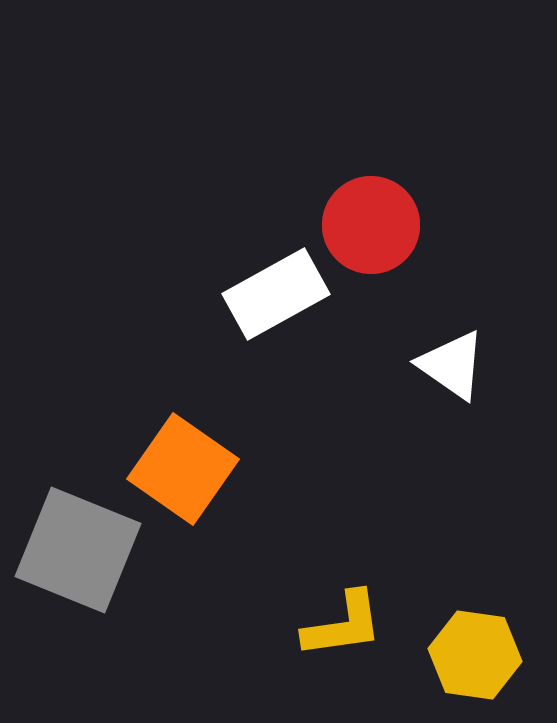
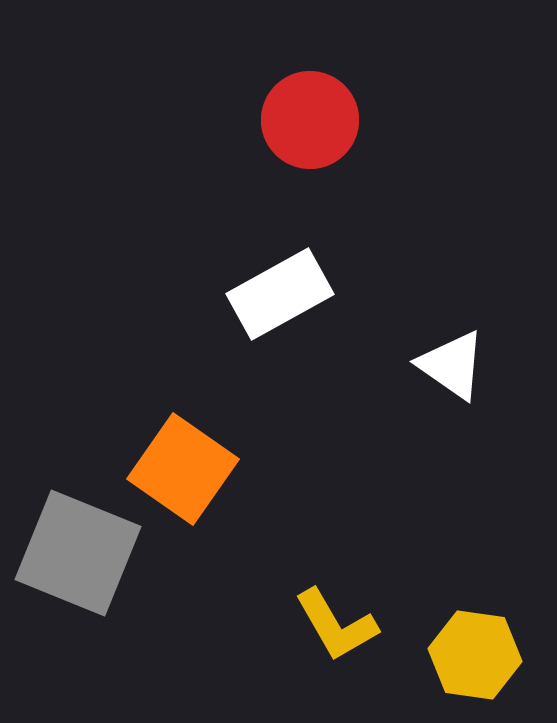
red circle: moved 61 px left, 105 px up
white rectangle: moved 4 px right
gray square: moved 3 px down
yellow L-shape: moved 7 px left; rotated 68 degrees clockwise
